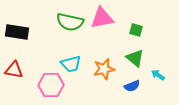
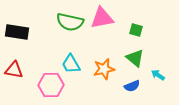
cyan trapezoid: rotated 75 degrees clockwise
